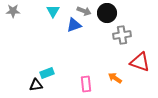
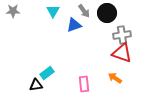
gray arrow: rotated 32 degrees clockwise
red triangle: moved 18 px left, 9 px up
cyan rectangle: rotated 16 degrees counterclockwise
pink rectangle: moved 2 px left
